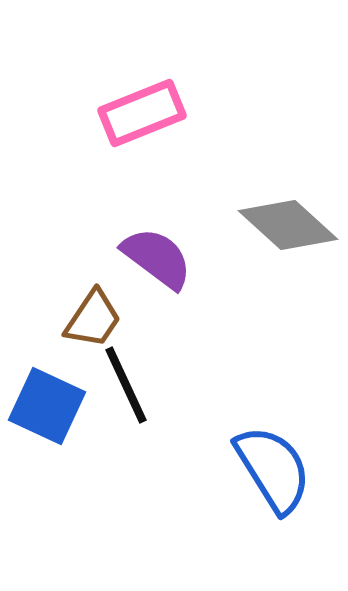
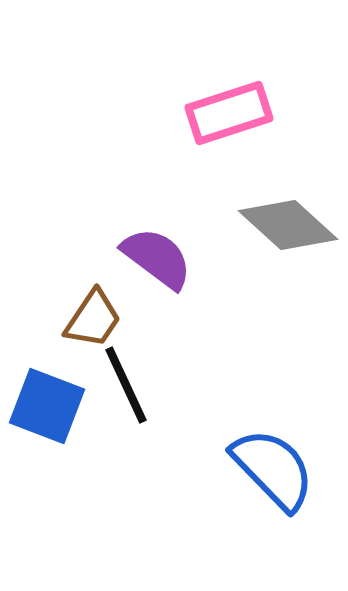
pink rectangle: moved 87 px right; rotated 4 degrees clockwise
blue square: rotated 4 degrees counterclockwise
blue semicircle: rotated 12 degrees counterclockwise
